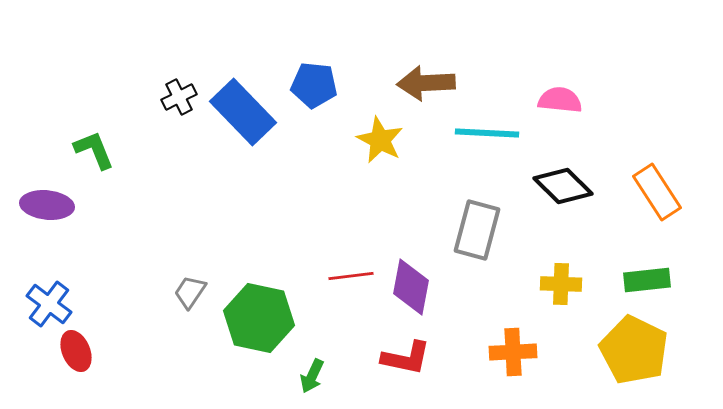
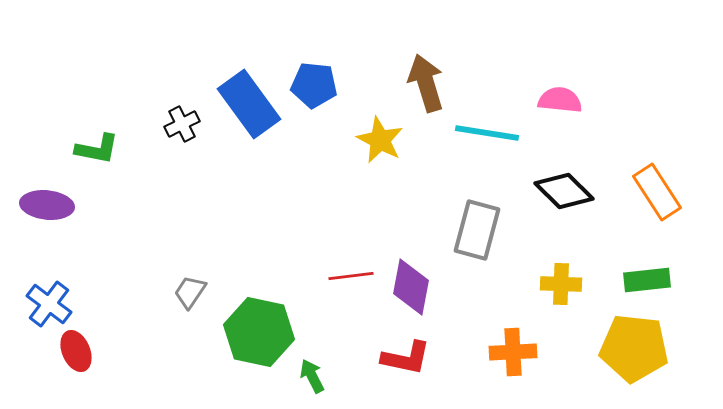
brown arrow: rotated 76 degrees clockwise
black cross: moved 3 px right, 27 px down
blue rectangle: moved 6 px right, 8 px up; rotated 8 degrees clockwise
cyan line: rotated 6 degrees clockwise
green L-shape: moved 3 px right, 1 px up; rotated 123 degrees clockwise
black diamond: moved 1 px right, 5 px down
green hexagon: moved 14 px down
yellow pentagon: moved 2 px up; rotated 20 degrees counterclockwise
green arrow: rotated 128 degrees clockwise
